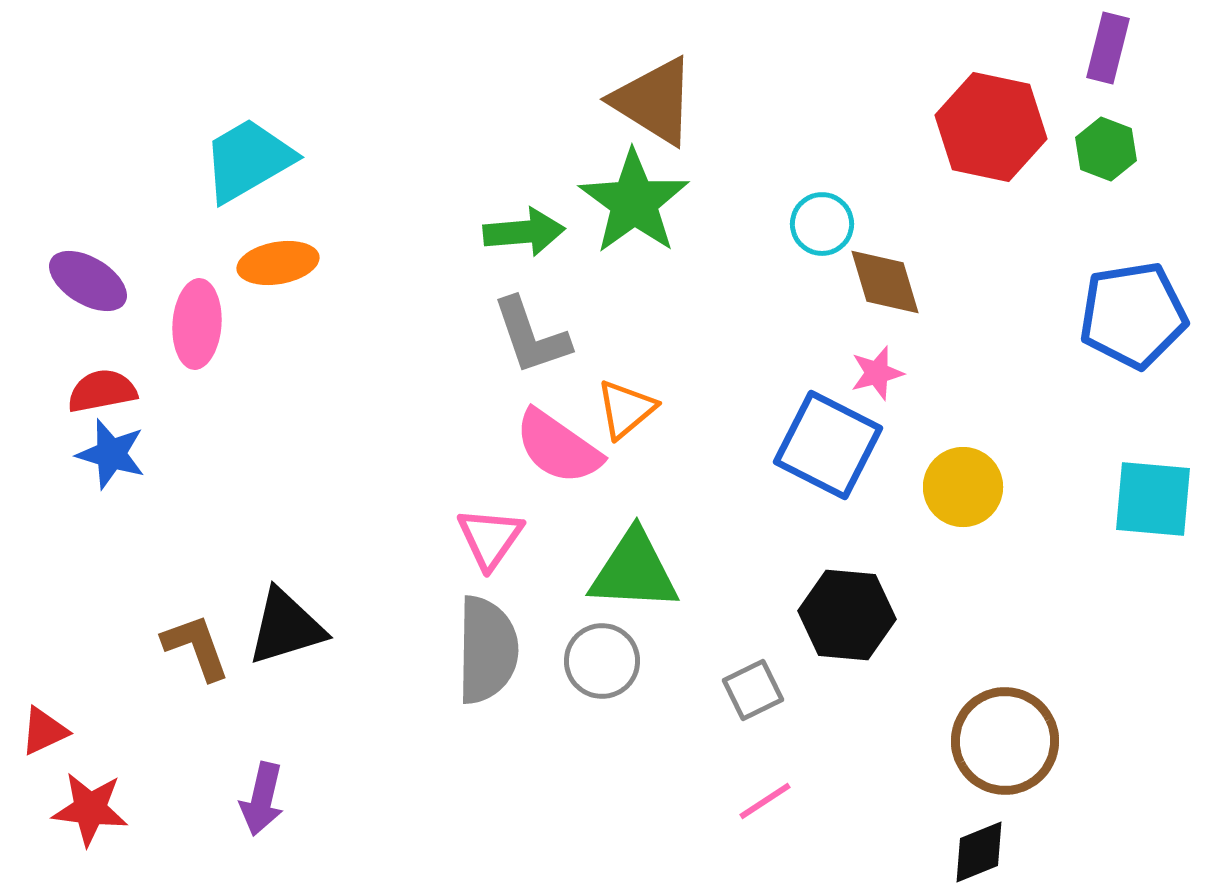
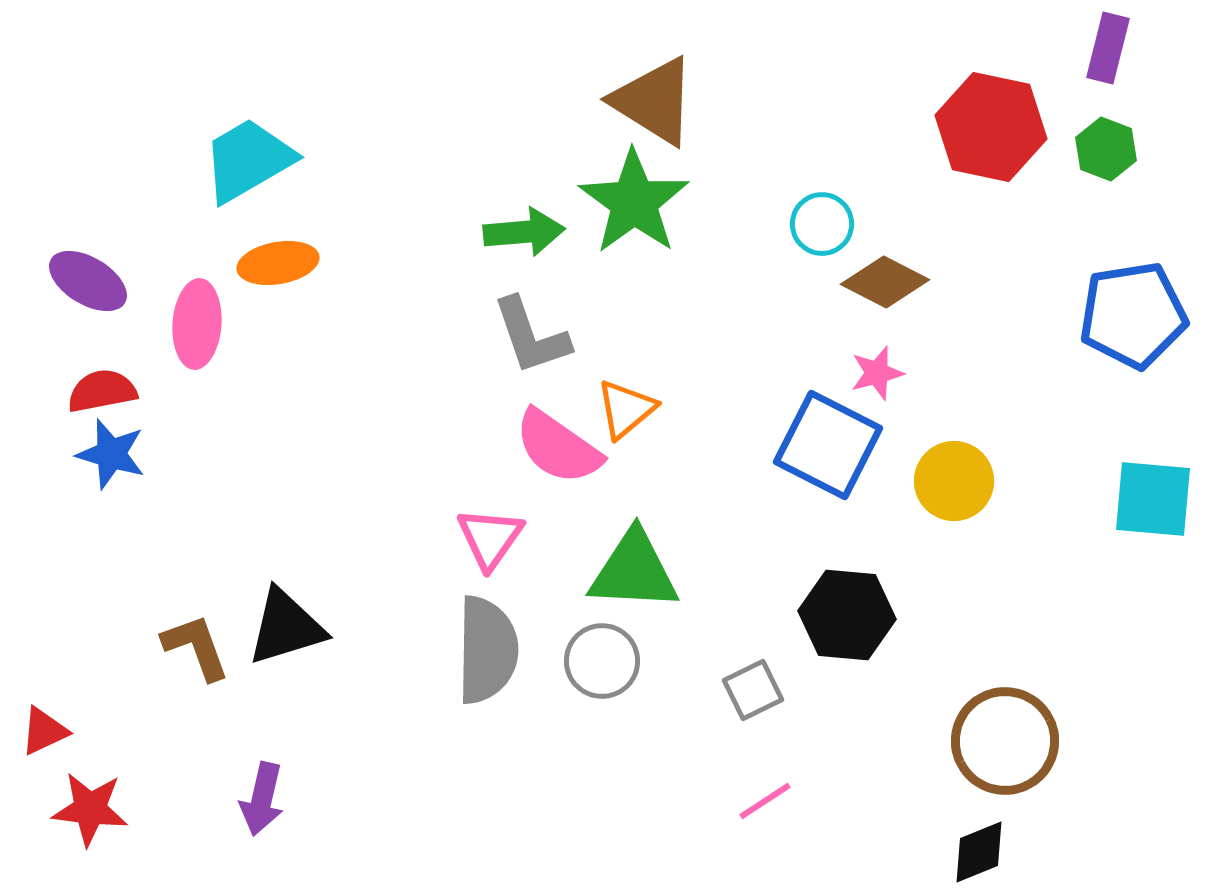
brown diamond: rotated 46 degrees counterclockwise
yellow circle: moved 9 px left, 6 px up
